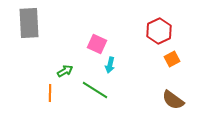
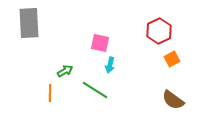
pink square: moved 3 px right, 1 px up; rotated 12 degrees counterclockwise
